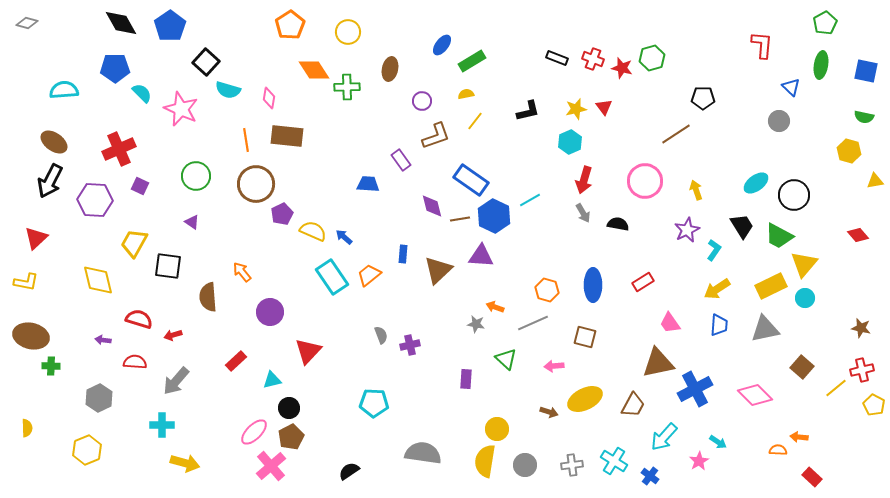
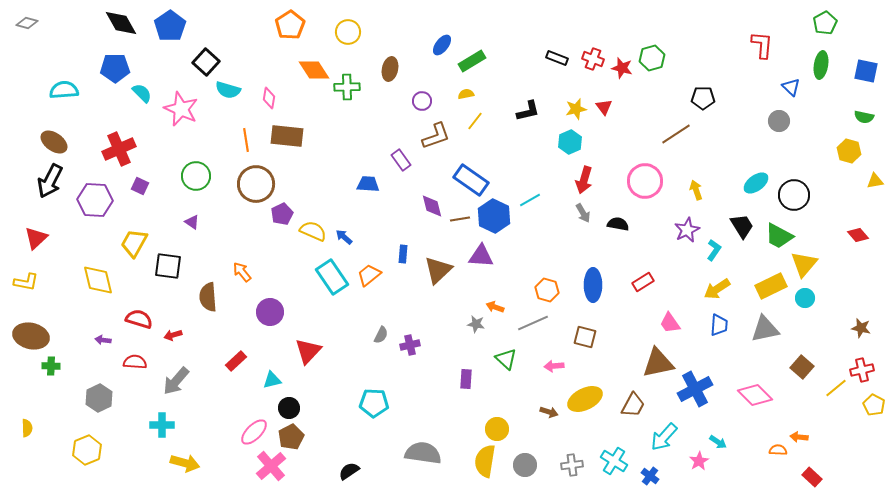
gray semicircle at (381, 335): rotated 48 degrees clockwise
